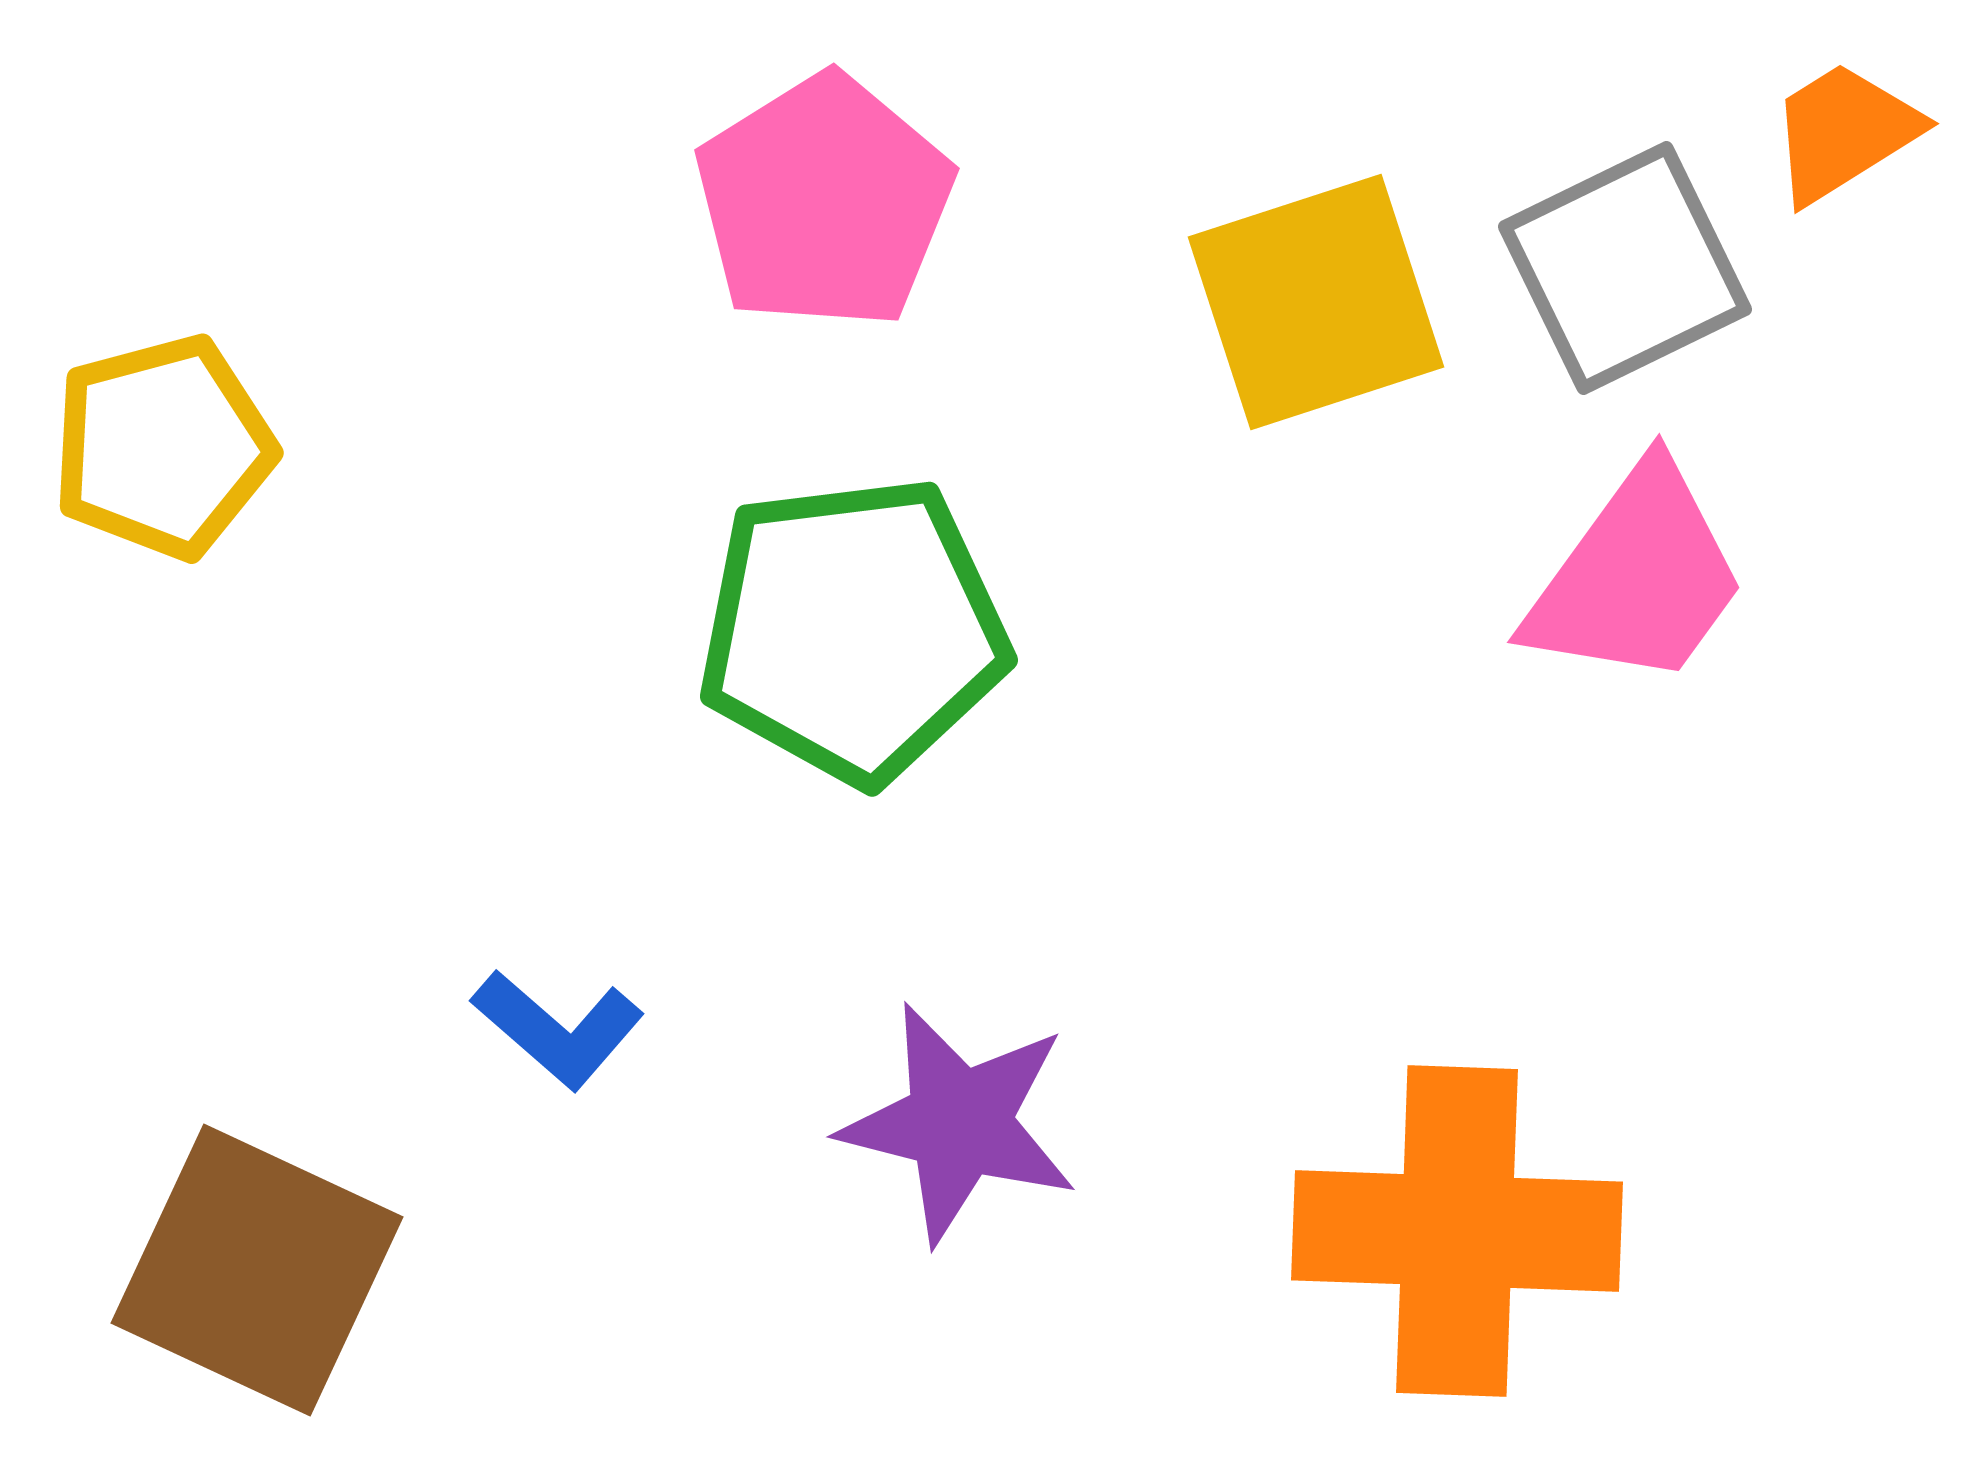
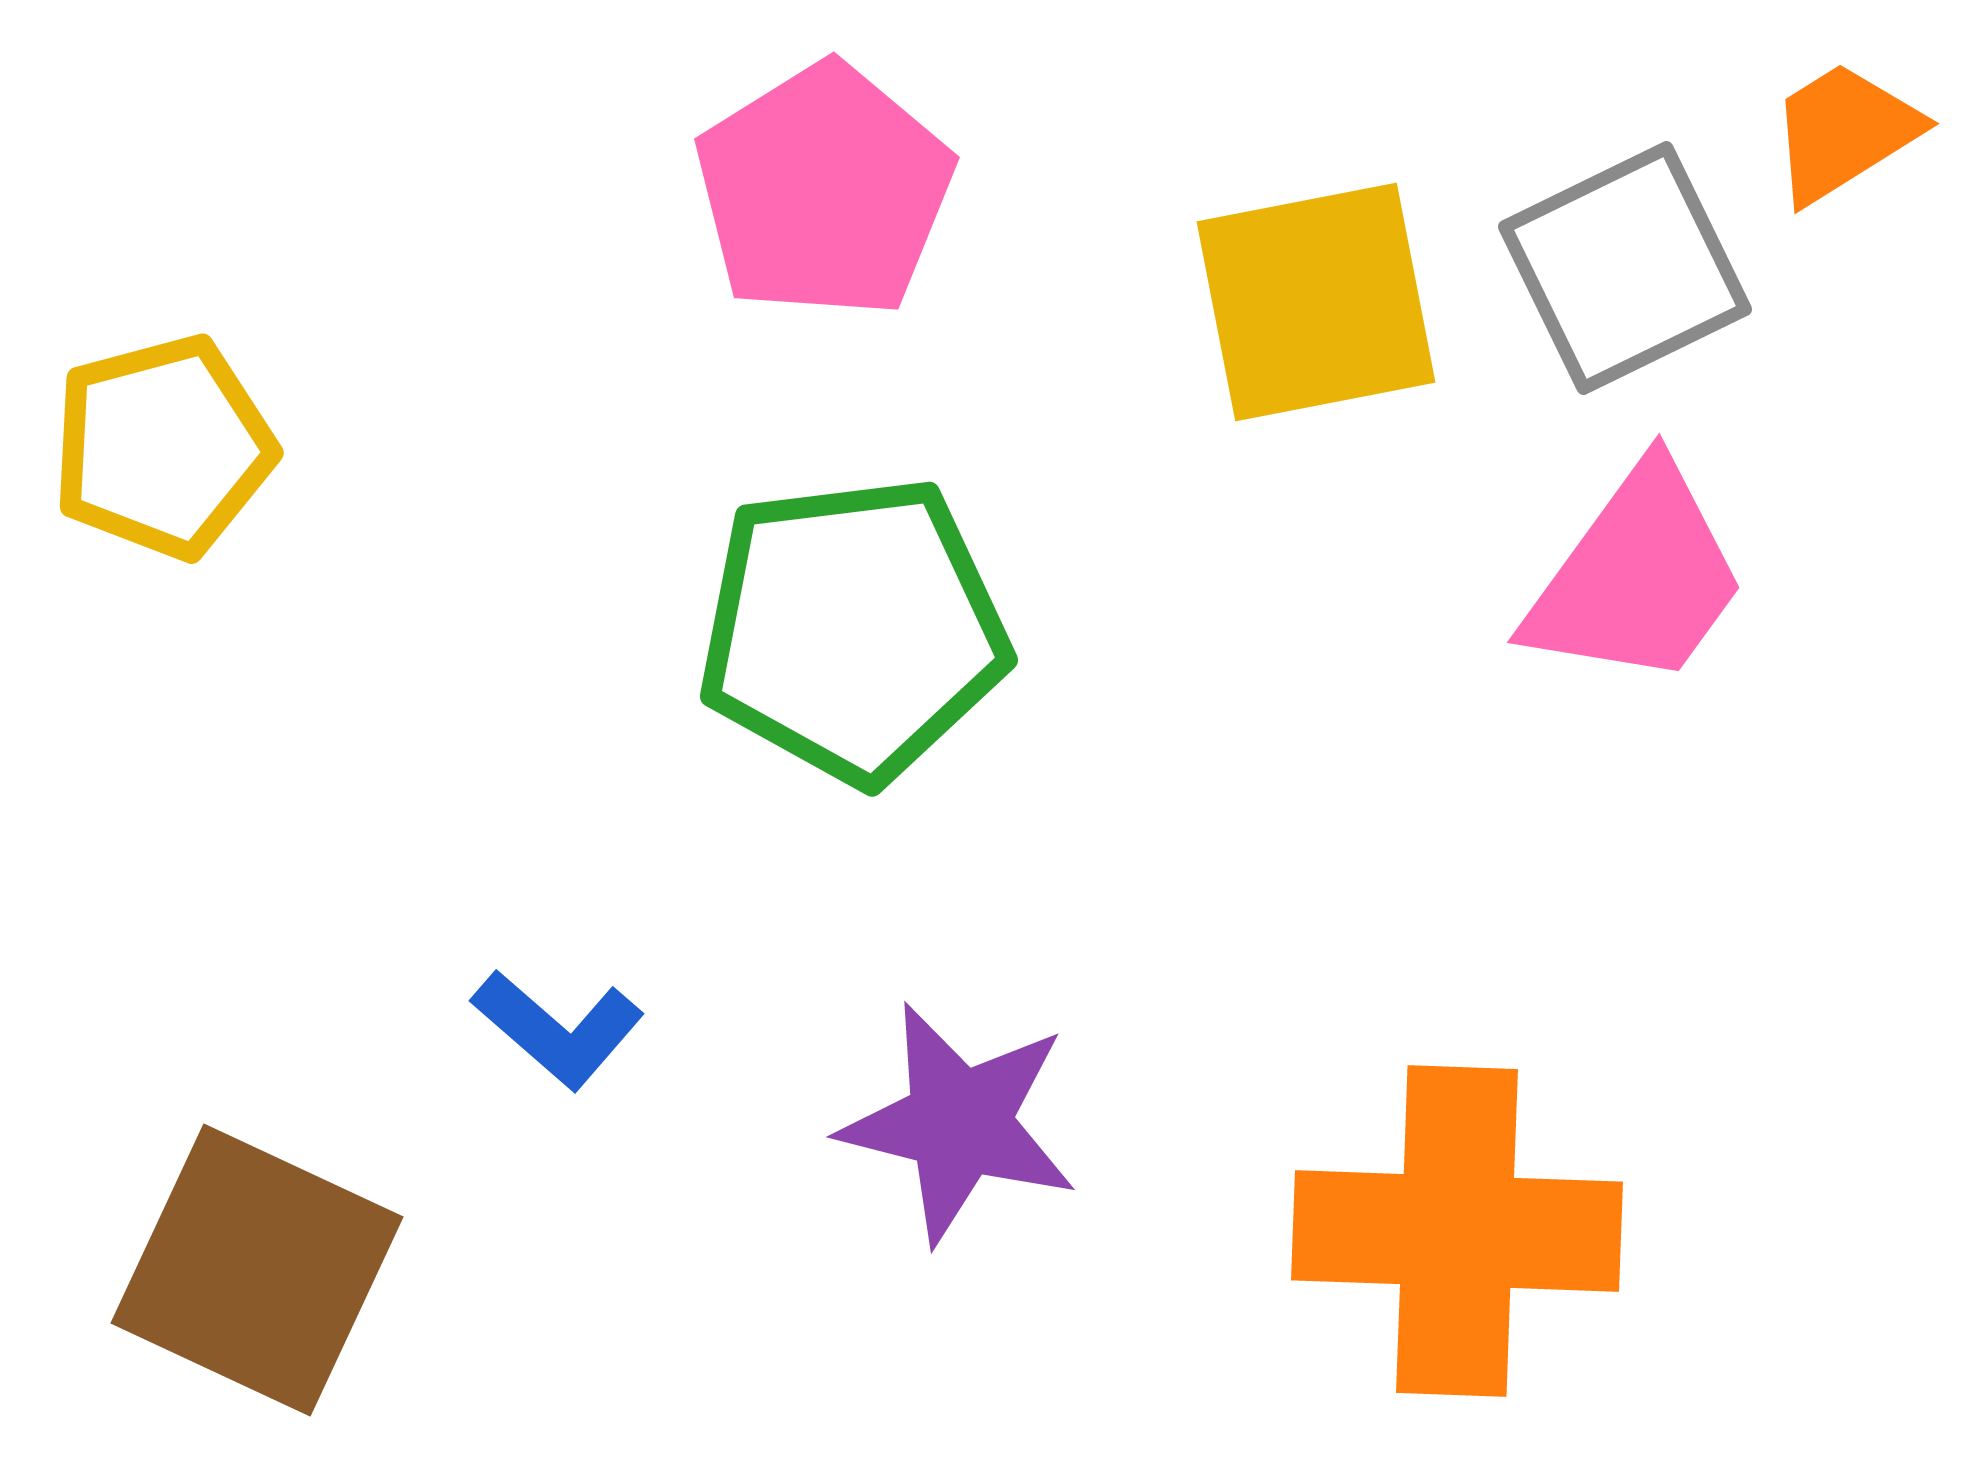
pink pentagon: moved 11 px up
yellow square: rotated 7 degrees clockwise
